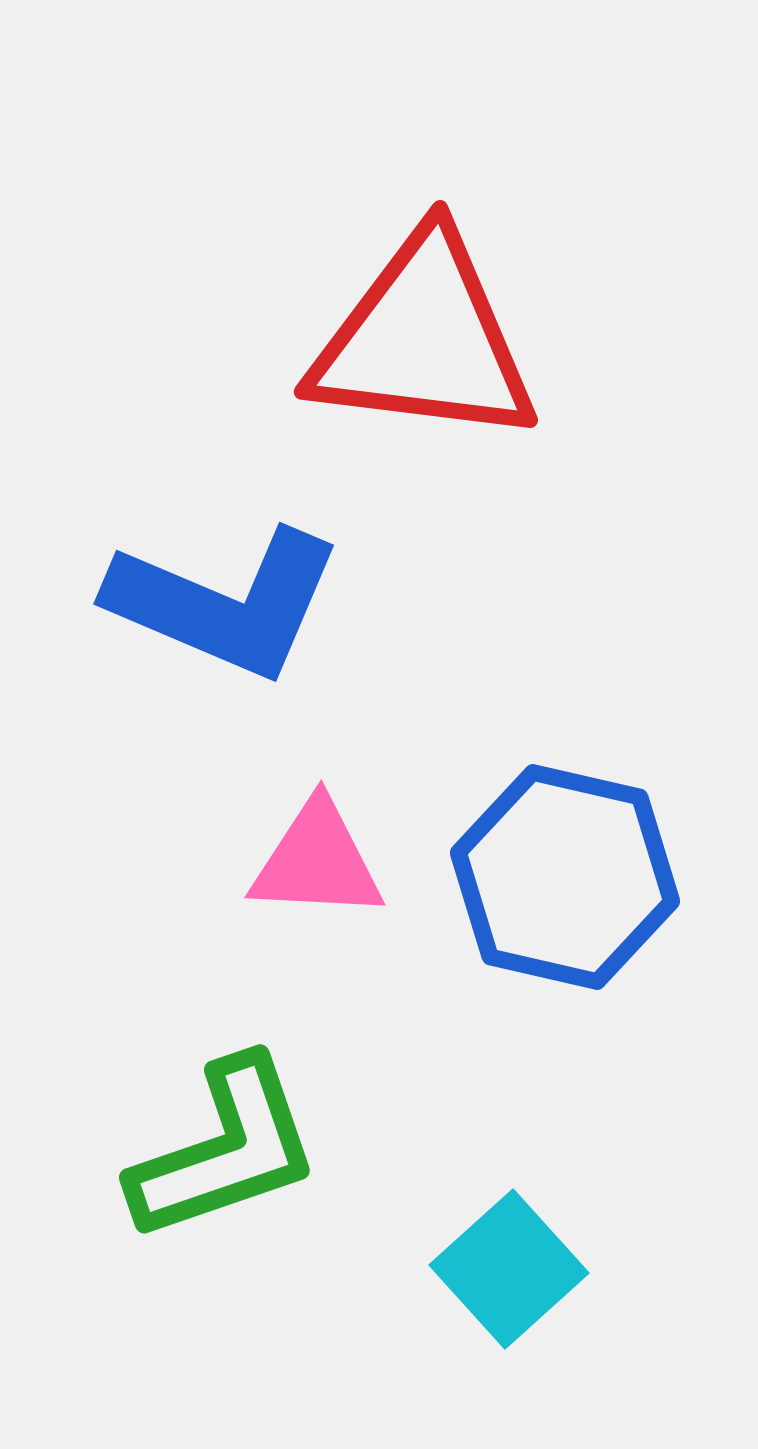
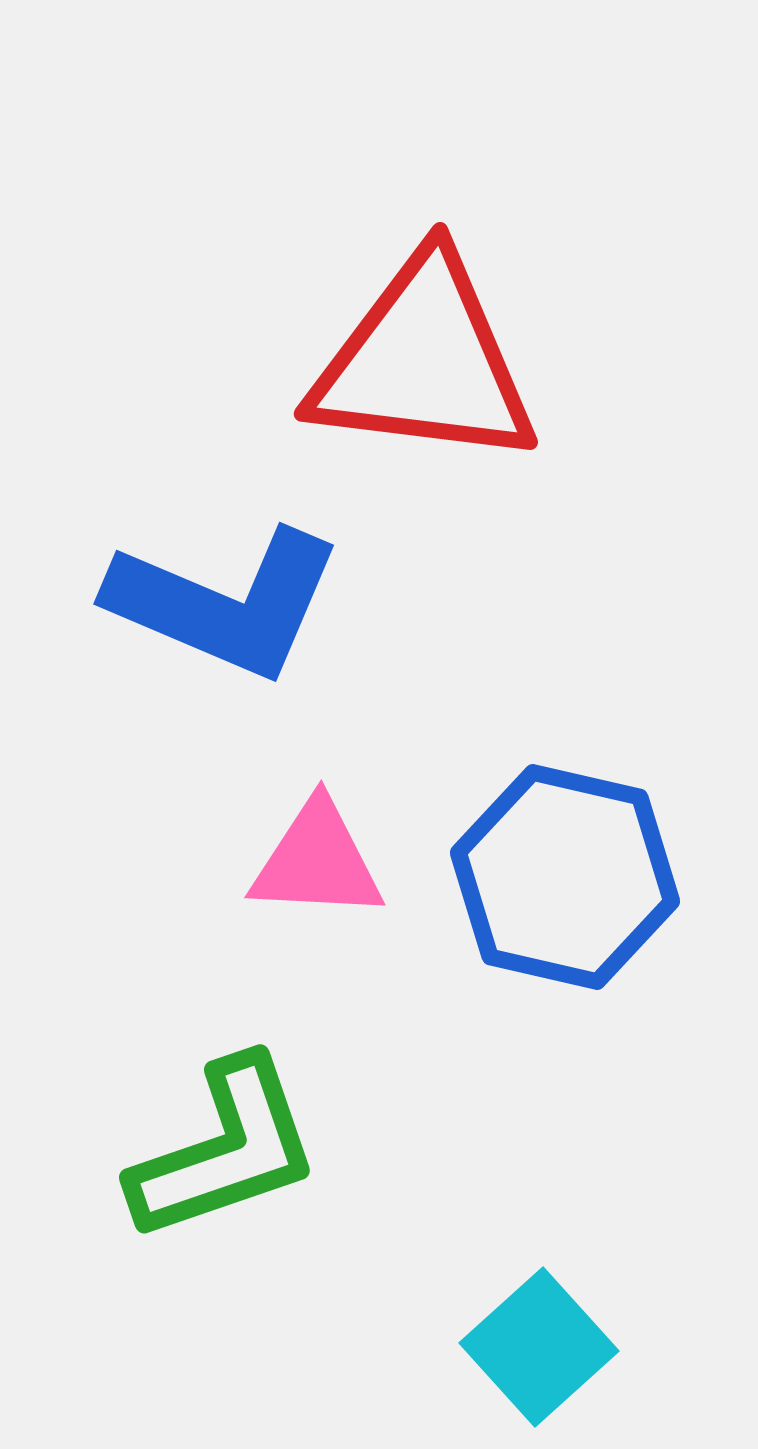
red triangle: moved 22 px down
cyan square: moved 30 px right, 78 px down
